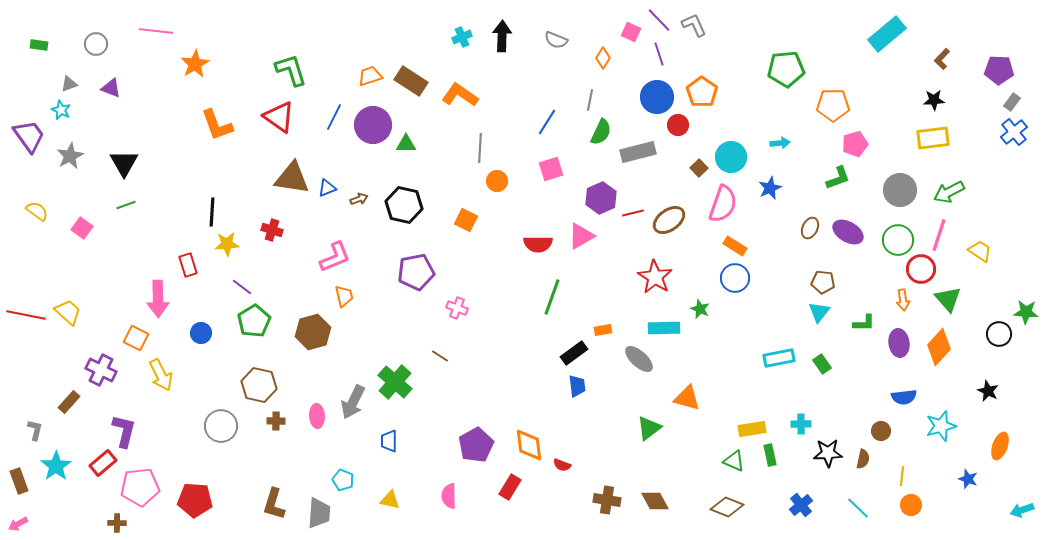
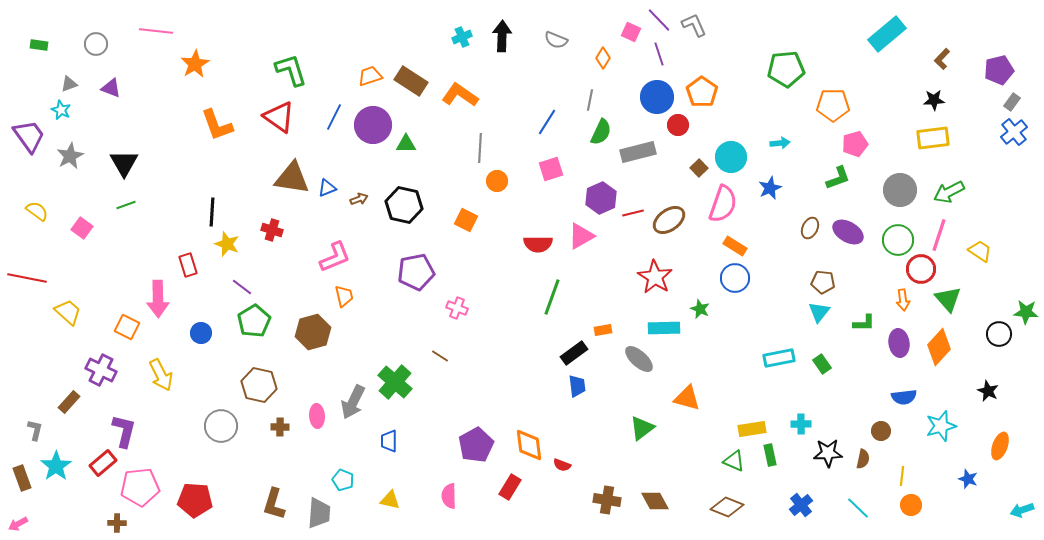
purple pentagon at (999, 70): rotated 16 degrees counterclockwise
yellow star at (227, 244): rotated 25 degrees clockwise
red line at (26, 315): moved 1 px right, 37 px up
orange square at (136, 338): moved 9 px left, 11 px up
brown cross at (276, 421): moved 4 px right, 6 px down
green triangle at (649, 428): moved 7 px left
brown rectangle at (19, 481): moved 3 px right, 3 px up
